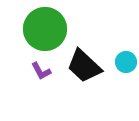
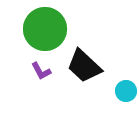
cyan circle: moved 29 px down
